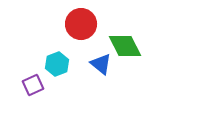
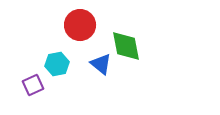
red circle: moved 1 px left, 1 px down
green diamond: moved 1 px right; rotated 16 degrees clockwise
cyan hexagon: rotated 10 degrees clockwise
